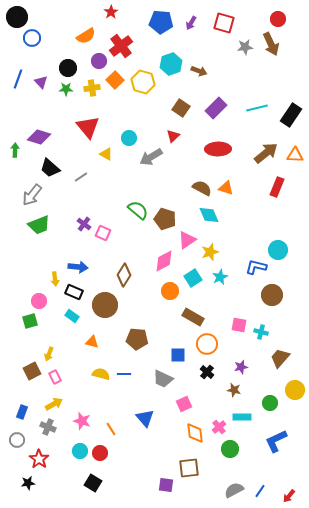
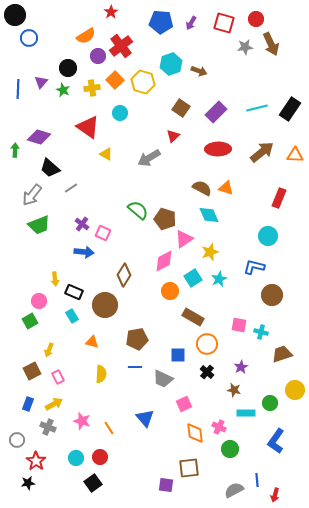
black circle at (17, 17): moved 2 px left, 2 px up
red circle at (278, 19): moved 22 px left
blue circle at (32, 38): moved 3 px left
purple circle at (99, 61): moved 1 px left, 5 px up
blue line at (18, 79): moved 10 px down; rotated 18 degrees counterclockwise
purple triangle at (41, 82): rotated 24 degrees clockwise
green star at (66, 89): moved 3 px left, 1 px down; rotated 24 degrees clockwise
purple rectangle at (216, 108): moved 4 px down
black rectangle at (291, 115): moved 1 px left, 6 px up
red triangle at (88, 127): rotated 15 degrees counterclockwise
cyan circle at (129, 138): moved 9 px left, 25 px up
brown arrow at (266, 153): moved 4 px left, 1 px up
gray arrow at (151, 157): moved 2 px left, 1 px down
gray line at (81, 177): moved 10 px left, 11 px down
red rectangle at (277, 187): moved 2 px right, 11 px down
purple cross at (84, 224): moved 2 px left
pink triangle at (187, 240): moved 3 px left, 1 px up
cyan circle at (278, 250): moved 10 px left, 14 px up
blue arrow at (78, 267): moved 6 px right, 15 px up
blue L-shape at (256, 267): moved 2 px left
cyan star at (220, 277): moved 1 px left, 2 px down
cyan rectangle at (72, 316): rotated 24 degrees clockwise
green square at (30, 321): rotated 14 degrees counterclockwise
brown pentagon at (137, 339): rotated 15 degrees counterclockwise
yellow arrow at (49, 354): moved 4 px up
brown trapezoid at (280, 358): moved 2 px right, 4 px up; rotated 30 degrees clockwise
purple star at (241, 367): rotated 16 degrees counterclockwise
yellow semicircle at (101, 374): rotated 78 degrees clockwise
blue line at (124, 374): moved 11 px right, 7 px up
pink rectangle at (55, 377): moved 3 px right
blue rectangle at (22, 412): moved 6 px right, 8 px up
cyan rectangle at (242, 417): moved 4 px right, 4 px up
pink cross at (219, 427): rotated 24 degrees counterclockwise
orange line at (111, 429): moved 2 px left, 1 px up
blue L-shape at (276, 441): rotated 30 degrees counterclockwise
cyan circle at (80, 451): moved 4 px left, 7 px down
red circle at (100, 453): moved 4 px down
red star at (39, 459): moved 3 px left, 2 px down
black square at (93, 483): rotated 24 degrees clockwise
blue line at (260, 491): moved 3 px left, 11 px up; rotated 40 degrees counterclockwise
red arrow at (289, 496): moved 14 px left, 1 px up; rotated 24 degrees counterclockwise
